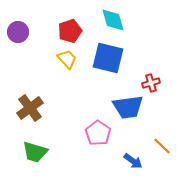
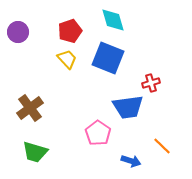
blue square: rotated 8 degrees clockwise
blue arrow: moved 2 px left; rotated 18 degrees counterclockwise
